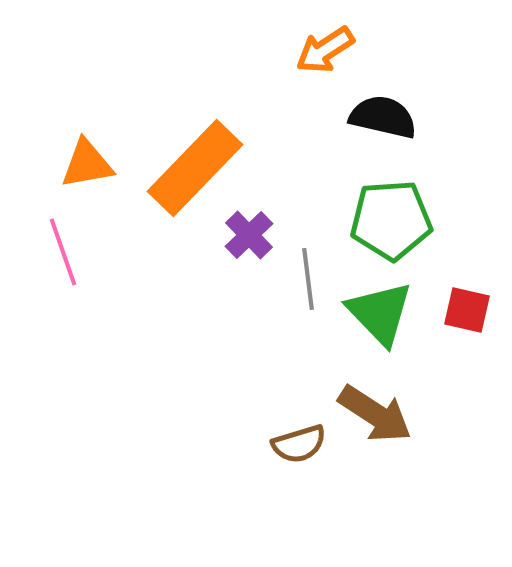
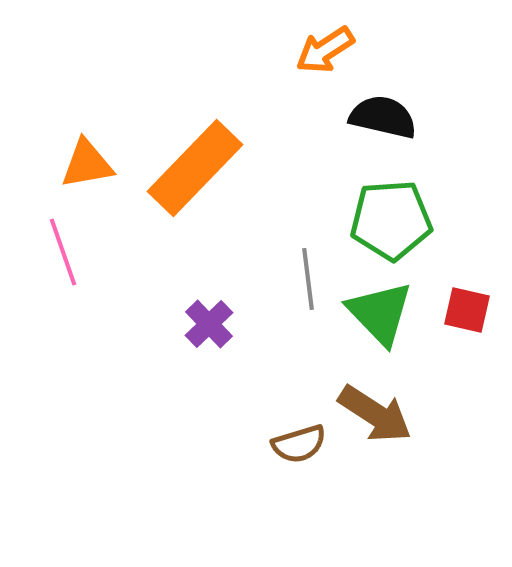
purple cross: moved 40 px left, 89 px down
